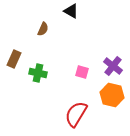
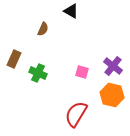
green cross: rotated 12 degrees clockwise
